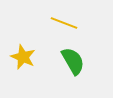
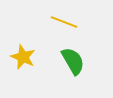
yellow line: moved 1 px up
